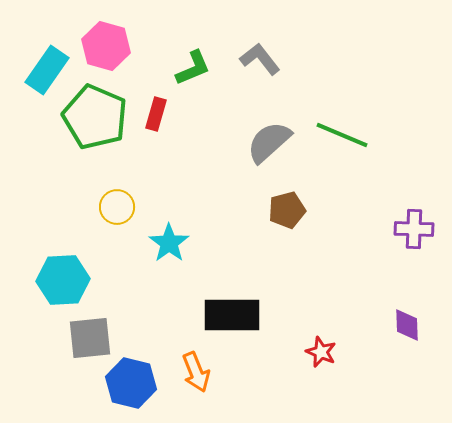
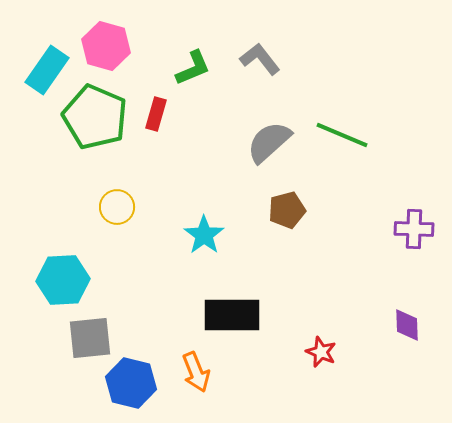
cyan star: moved 35 px right, 8 px up
